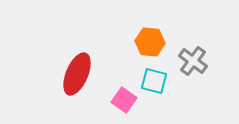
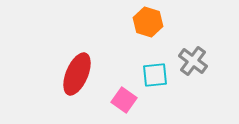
orange hexagon: moved 2 px left, 20 px up; rotated 12 degrees clockwise
cyan square: moved 1 px right, 6 px up; rotated 20 degrees counterclockwise
